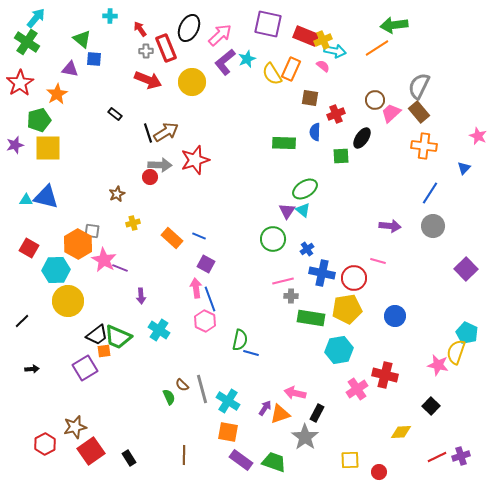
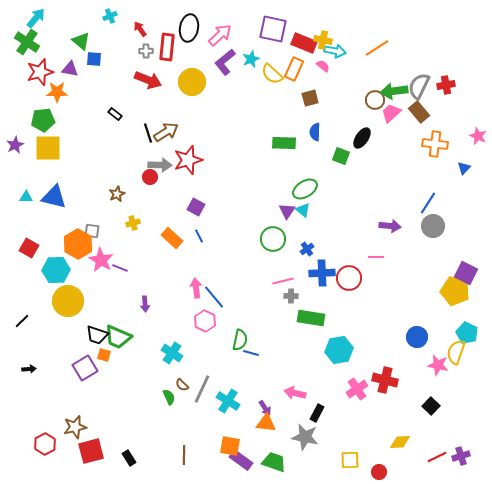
cyan cross at (110, 16): rotated 24 degrees counterclockwise
purple square at (268, 24): moved 5 px right, 5 px down
green arrow at (394, 25): moved 66 px down
black ellipse at (189, 28): rotated 16 degrees counterclockwise
red rectangle at (306, 36): moved 2 px left, 7 px down
green triangle at (82, 39): moved 1 px left, 2 px down
yellow cross at (323, 40): rotated 36 degrees clockwise
red rectangle at (166, 48): moved 1 px right, 1 px up; rotated 28 degrees clockwise
cyan star at (247, 59): moved 4 px right
orange rectangle at (291, 69): moved 3 px right
yellow semicircle at (272, 74): rotated 15 degrees counterclockwise
red star at (20, 83): moved 20 px right, 11 px up; rotated 16 degrees clockwise
orange star at (57, 94): moved 2 px up; rotated 30 degrees clockwise
brown square at (310, 98): rotated 24 degrees counterclockwise
red cross at (336, 114): moved 110 px right, 29 px up; rotated 12 degrees clockwise
green pentagon at (39, 120): moved 4 px right; rotated 10 degrees clockwise
purple star at (15, 145): rotated 12 degrees counterclockwise
orange cross at (424, 146): moved 11 px right, 2 px up
green square at (341, 156): rotated 24 degrees clockwise
red star at (195, 160): moved 7 px left
blue line at (430, 193): moved 2 px left, 10 px down
blue triangle at (46, 197): moved 8 px right
cyan triangle at (26, 200): moved 3 px up
blue line at (199, 236): rotated 40 degrees clockwise
pink star at (104, 260): moved 3 px left
pink line at (378, 261): moved 2 px left, 4 px up; rotated 14 degrees counterclockwise
purple square at (206, 264): moved 10 px left, 57 px up
purple square at (466, 269): moved 4 px down; rotated 20 degrees counterclockwise
blue cross at (322, 273): rotated 15 degrees counterclockwise
red circle at (354, 278): moved 5 px left
purple arrow at (141, 296): moved 4 px right, 8 px down
blue line at (210, 299): moved 4 px right, 2 px up; rotated 20 degrees counterclockwise
yellow pentagon at (347, 309): moved 108 px right, 18 px up; rotated 24 degrees clockwise
blue circle at (395, 316): moved 22 px right, 21 px down
cyan cross at (159, 330): moved 13 px right, 23 px down
black trapezoid at (97, 335): rotated 55 degrees clockwise
orange square at (104, 351): moved 4 px down; rotated 24 degrees clockwise
black arrow at (32, 369): moved 3 px left
red cross at (385, 375): moved 5 px down
gray line at (202, 389): rotated 40 degrees clockwise
purple arrow at (265, 408): rotated 112 degrees clockwise
orange triangle at (280, 414): moved 14 px left, 9 px down; rotated 25 degrees clockwise
orange square at (228, 432): moved 2 px right, 14 px down
yellow diamond at (401, 432): moved 1 px left, 10 px down
gray star at (305, 437): rotated 24 degrees counterclockwise
red square at (91, 451): rotated 20 degrees clockwise
